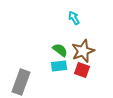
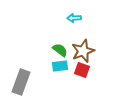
cyan arrow: rotated 64 degrees counterclockwise
cyan rectangle: moved 1 px right
